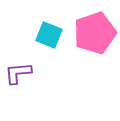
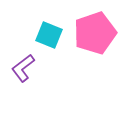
purple L-shape: moved 5 px right, 5 px up; rotated 32 degrees counterclockwise
